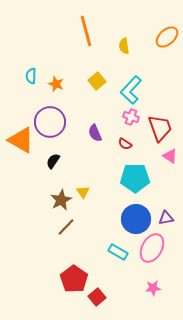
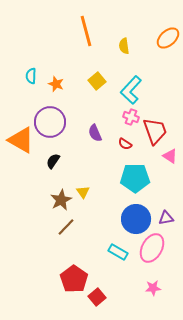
orange ellipse: moved 1 px right, 1 px down
red trapezoid: moved 5 px left, 3 px down
